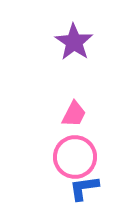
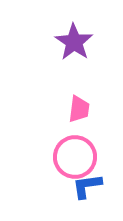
pink trapezoid: moved 5 px right, 5 px up; rotated 20 degrees counterclockwise
blue L-shape: moved 3 px right, 2 px up
